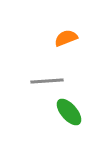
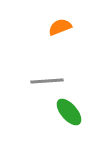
orange semicircle: moved 6 px left, 11 px up
